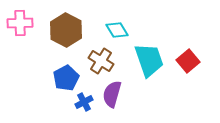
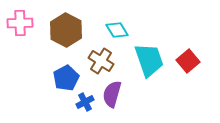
blue cross: moved 1 px right
